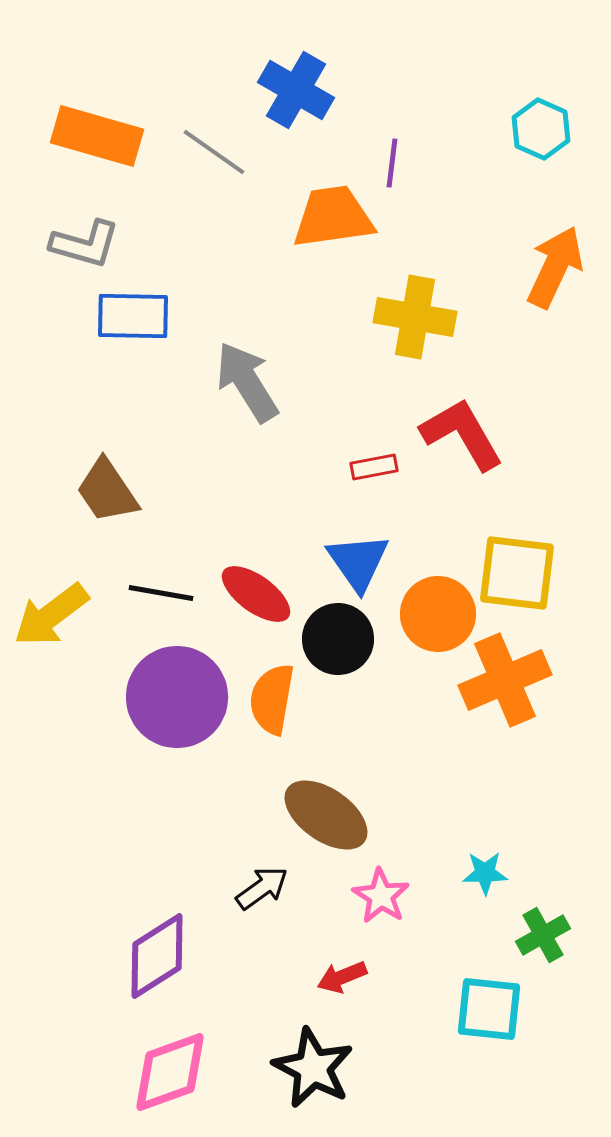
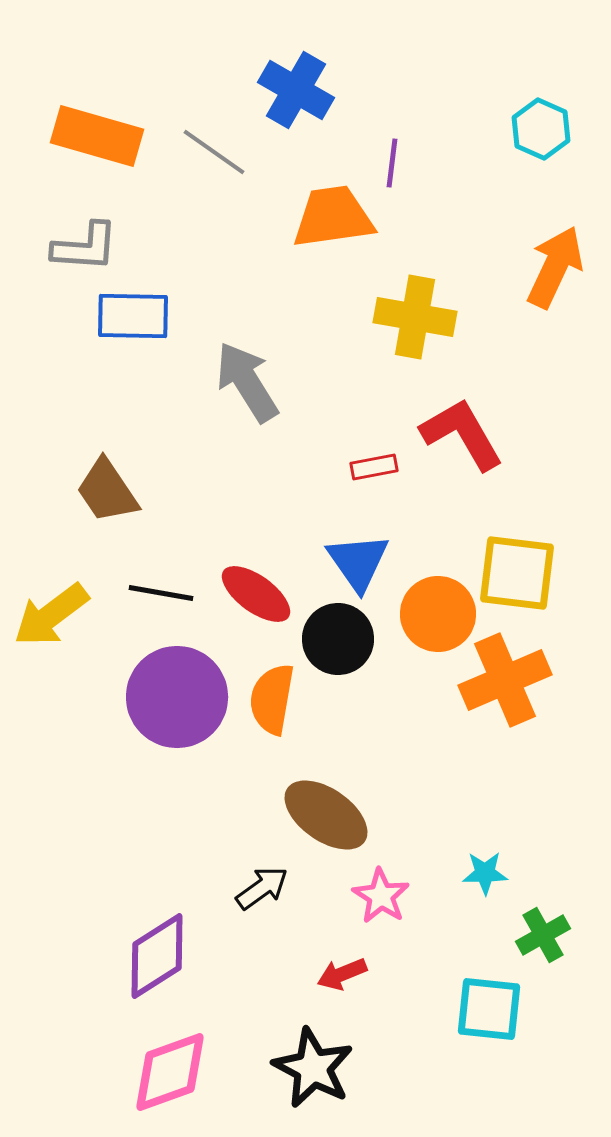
gray L-shape: moved 3 px down; rotated 12 degrees counterclockwise
red arrow: moved 3 px up
